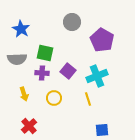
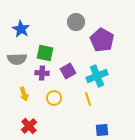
gray circle: moved 4 px right
purple square: rotated 21 degrees clockwise
